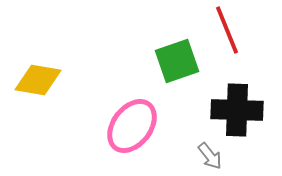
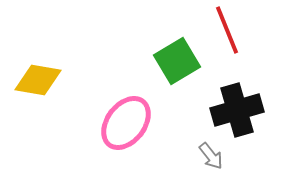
green square: rotated 12 degrees counterclockwise
black cross: rotated 18 degrees counterclockwise
pink ellipse: moved 6 px left, 3 px up
gray arrow: moved 1 px right
